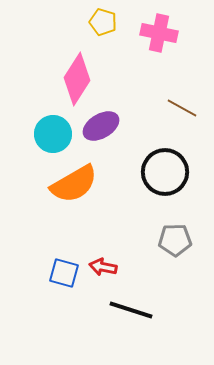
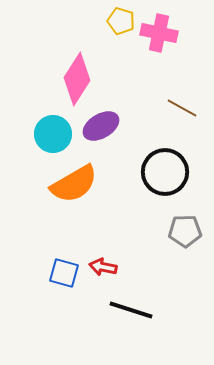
yellow pentagon: moved 18 px right, 1 px up
gray pentagon: moved 10 px right, 9 px up
